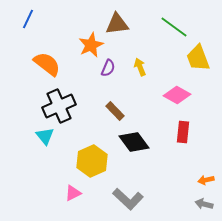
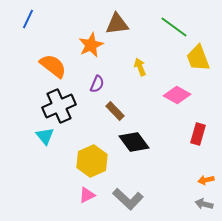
orange semicircle: moved 6 px right, 2 px down
purple semicircle: moved 11 px left, 16 px down
red rectangle: moved 15 px right, 2 px down; rotated 10 degrees clockwise
pink triangle: moved 14 px right, 2 px down
